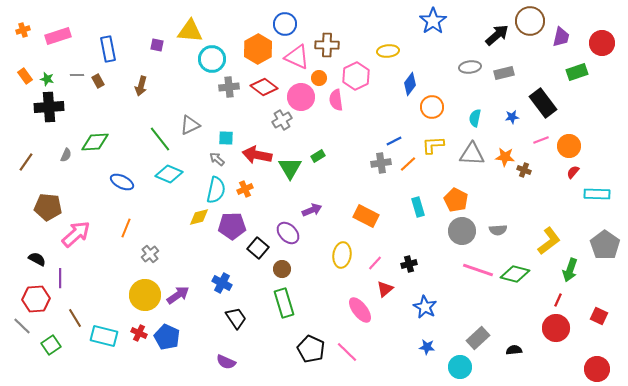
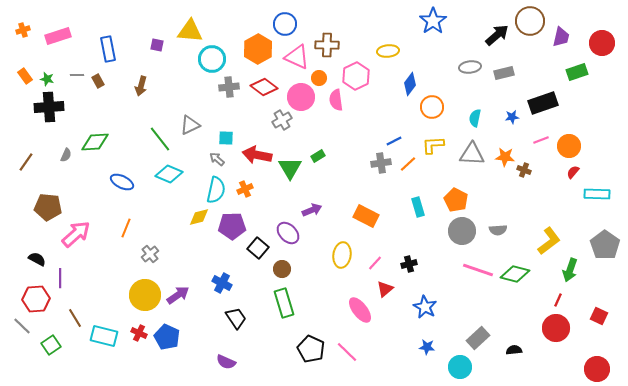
black rectangle at (543, 103): rotated 72 degrees counterclockwise
